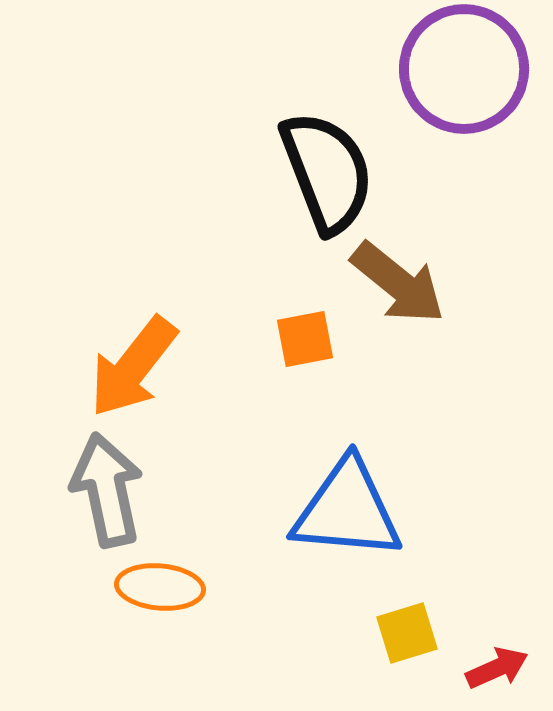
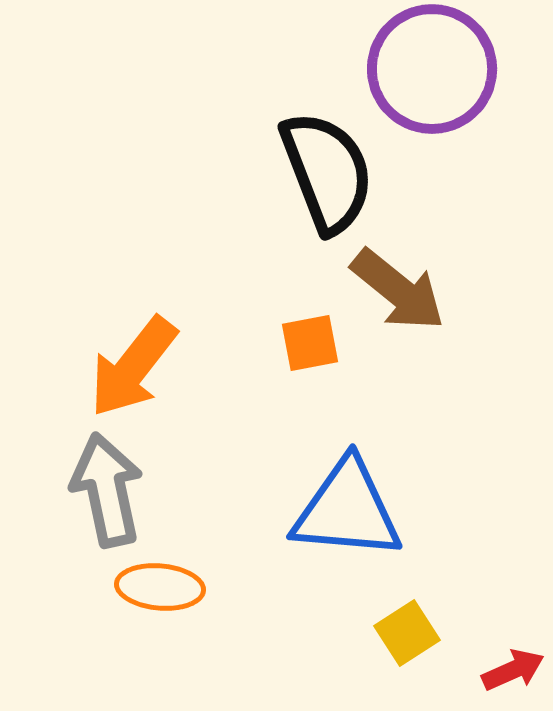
purple circle: moved 32 px left
brown arrow: moved 7 px down
orange square: moved 5 px right, 4 px down
yellow square: rotated 16 degrees counterclockwise
red arrow: moved 16 px right, 2 px down
